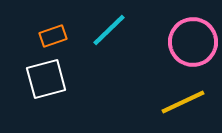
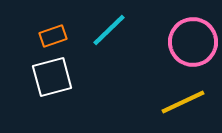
white square: moved 6 px right, 2 px up
